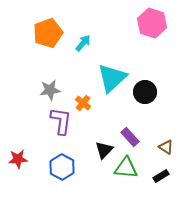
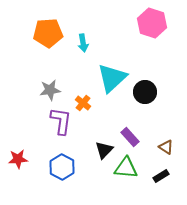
orange pentagon: rotated 16 degrees clockwise
cyan arrow: rotated 132 degrees clockwise
